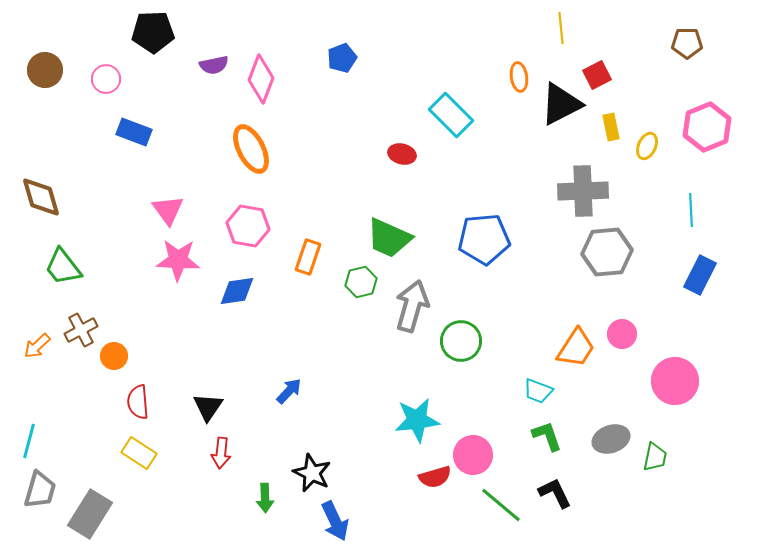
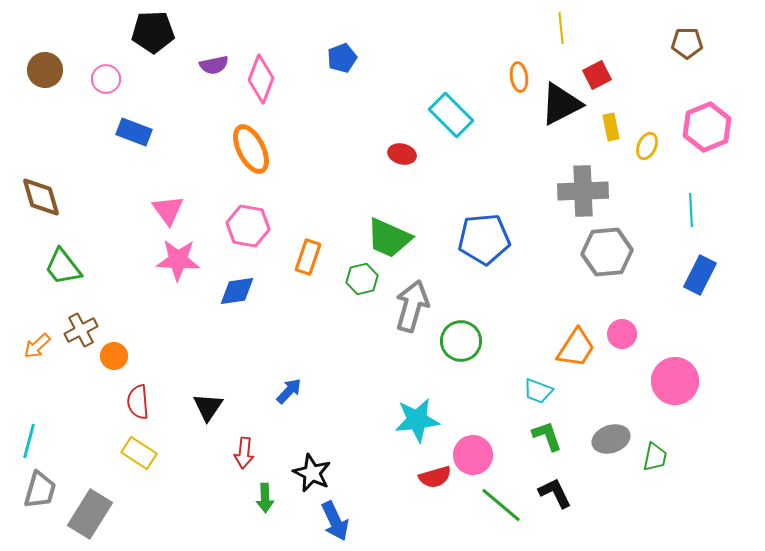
green hexagon at (361, 282): moved 1 px right, 3 px up
red arrow at (221, 453): moved 23 px right
